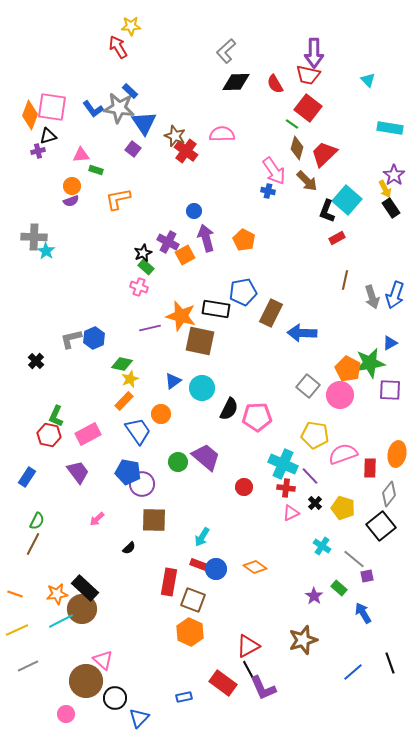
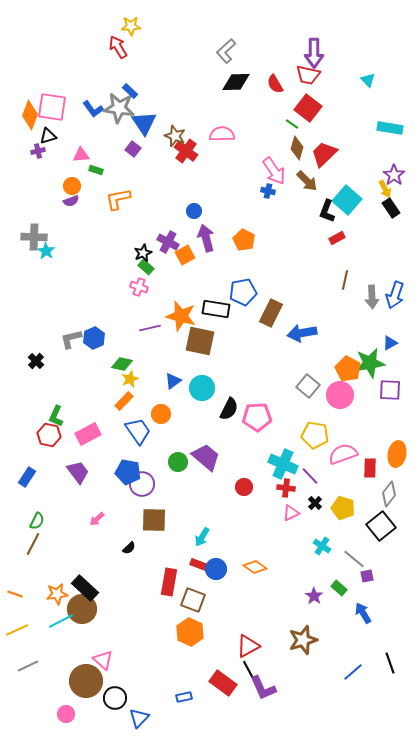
gray arrow at (372, 297): rotated 15 degrees clockwise
blue arrow at (302, 333): rotated 12 degrees counterclockwise
